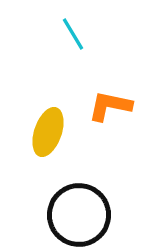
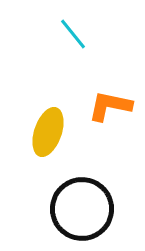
cyan line: rotated 8 degrees counterclockwise
black circle: moved 3 px right, 6 px up
